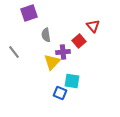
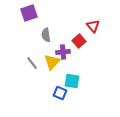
gray line: moved 18 px right, 11 px down
